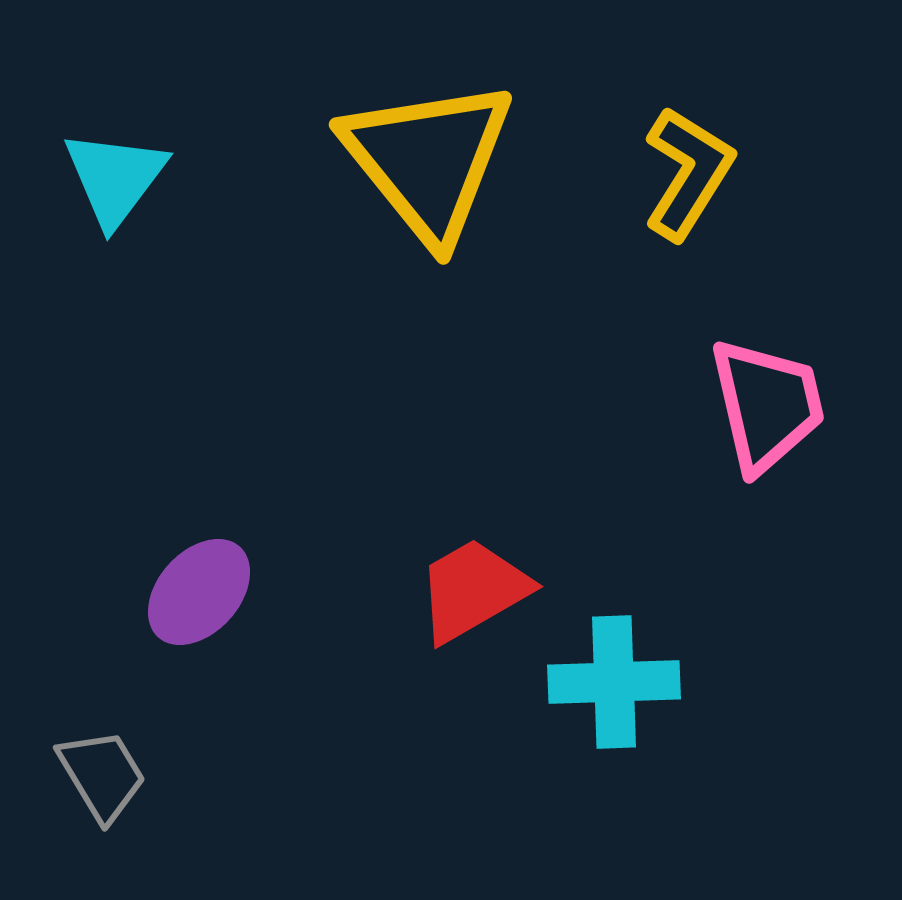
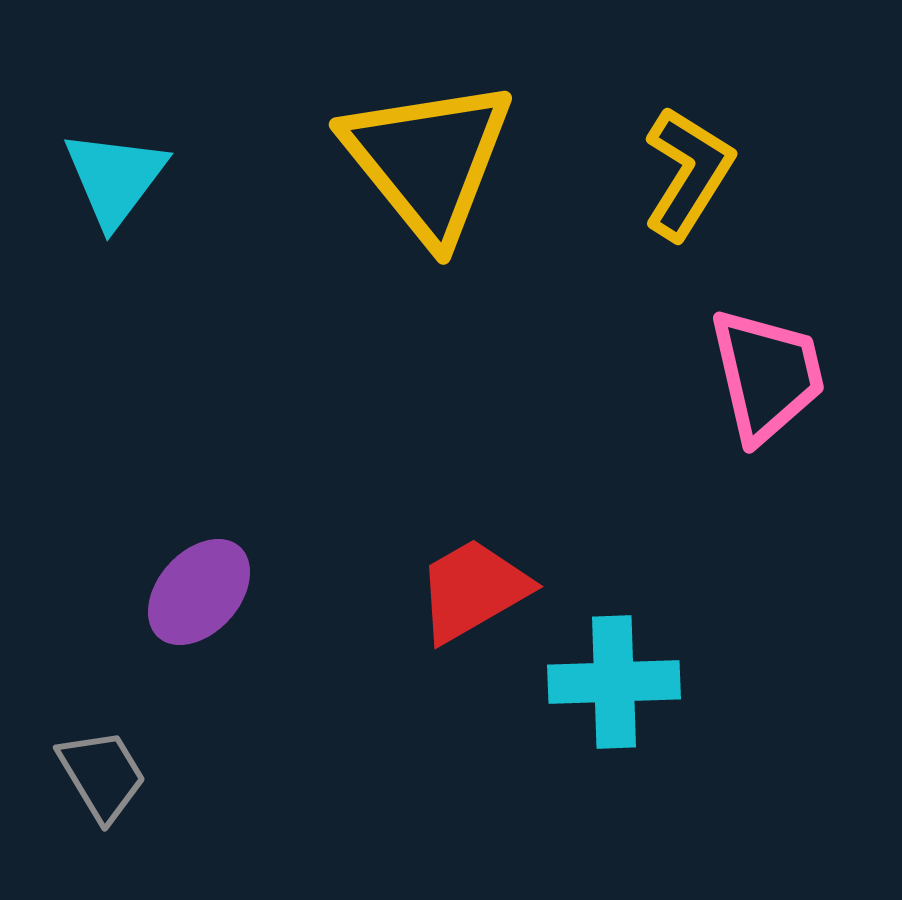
pink trapezoid: moved 30 px up
